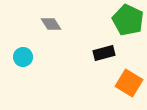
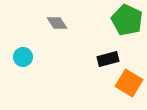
green pentagon: moved 1 px left
gray diamond: moved 6 px right, 1 px up
black rectangle: moved 4 px right, 6 px down
